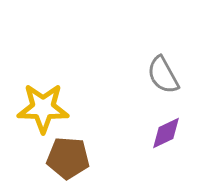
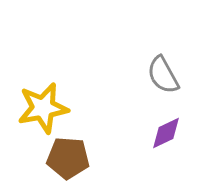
yellow star: rotated 12 degrees counterclockwise
